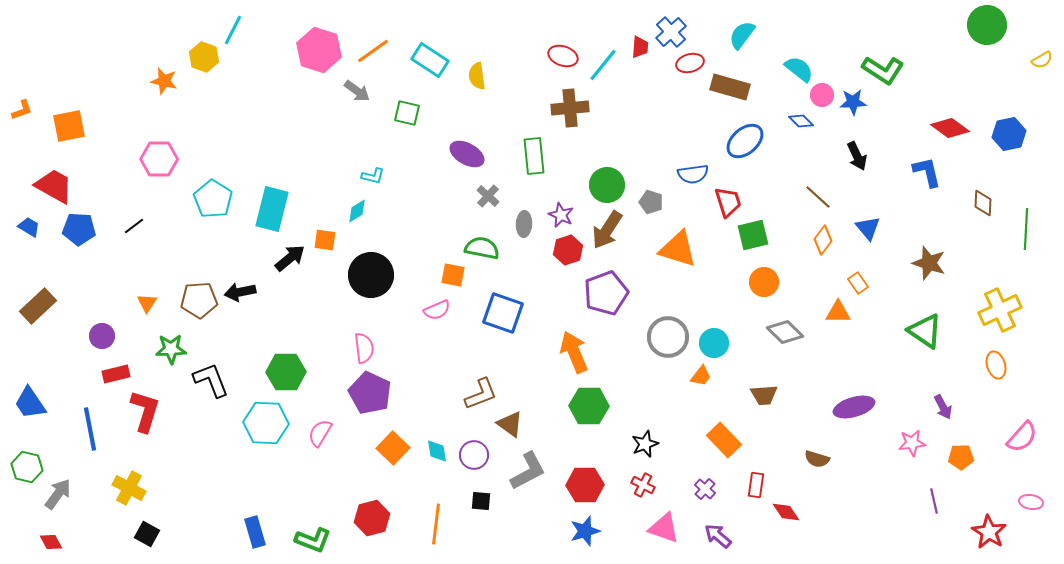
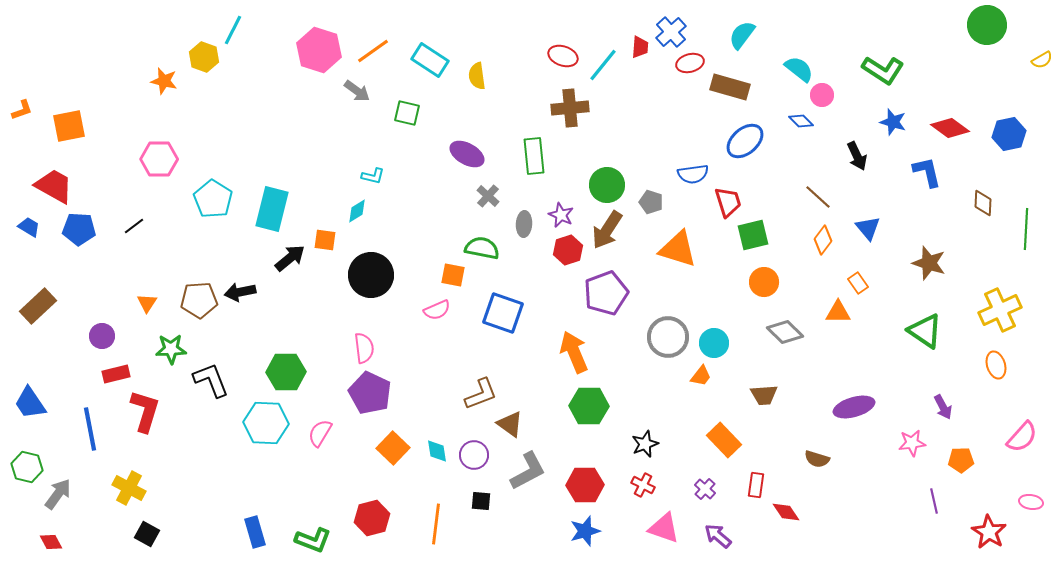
blue star at (853, 102): moved 40 px right, 20 px down; rotated 20 degrees clockwise
orange pentagon at (961, 457): moved 3 px down
